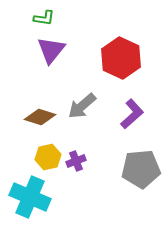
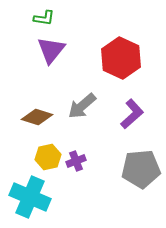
brown diamond: moved 3 px left
